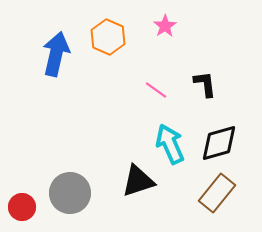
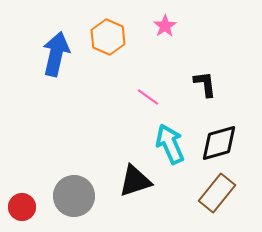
pink line: moved 8 px left, 7 px down
black triangle: moved 3 px left
gray circle: moved 4 px right, 3 px down
